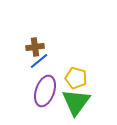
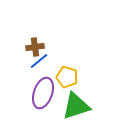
yellow pentagon: moved 9 px left, 1 px up
purple ellipse: moved 2 px left, 2 px down
green triangle: moved 4 px down; rotated 36 degrees clockwise
